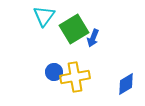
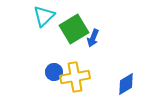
cyan triangle: rotated 10 degrees clockwise
